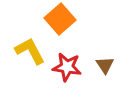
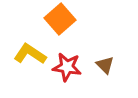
yellow L-shape: moved 3 px down; rotated 28 degrees counterclockwise
brown triangle: rotated 12 degrees counterclockwise
